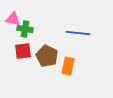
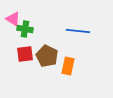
pink triangle: rotated 21 degrees clockwise
blue line: moved 2 px up
red square: moved 2 px right, 3 px down
